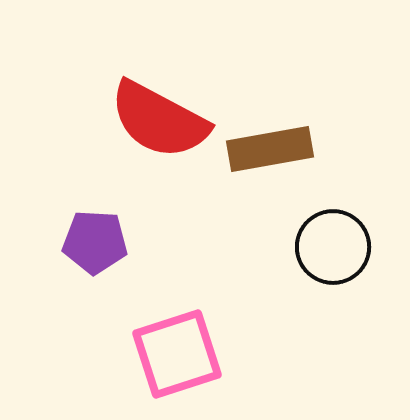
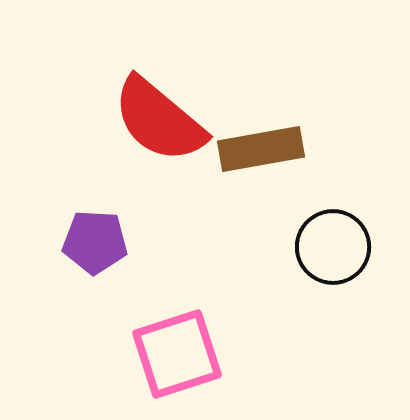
red semicircle: rotated 12 degrees clockwise
brown rectangle: moved 9 px left
